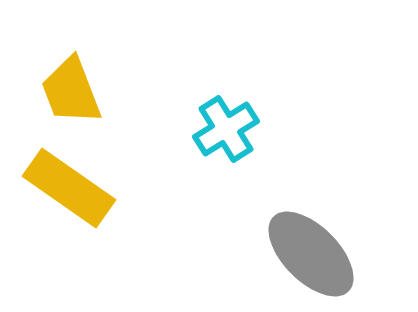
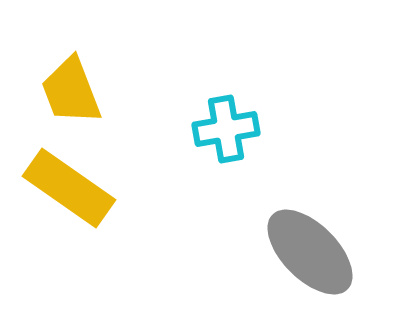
cyan cross: rotated 22 degrees clockwise
gray ellipse: moved 1 px left, 2 px up
